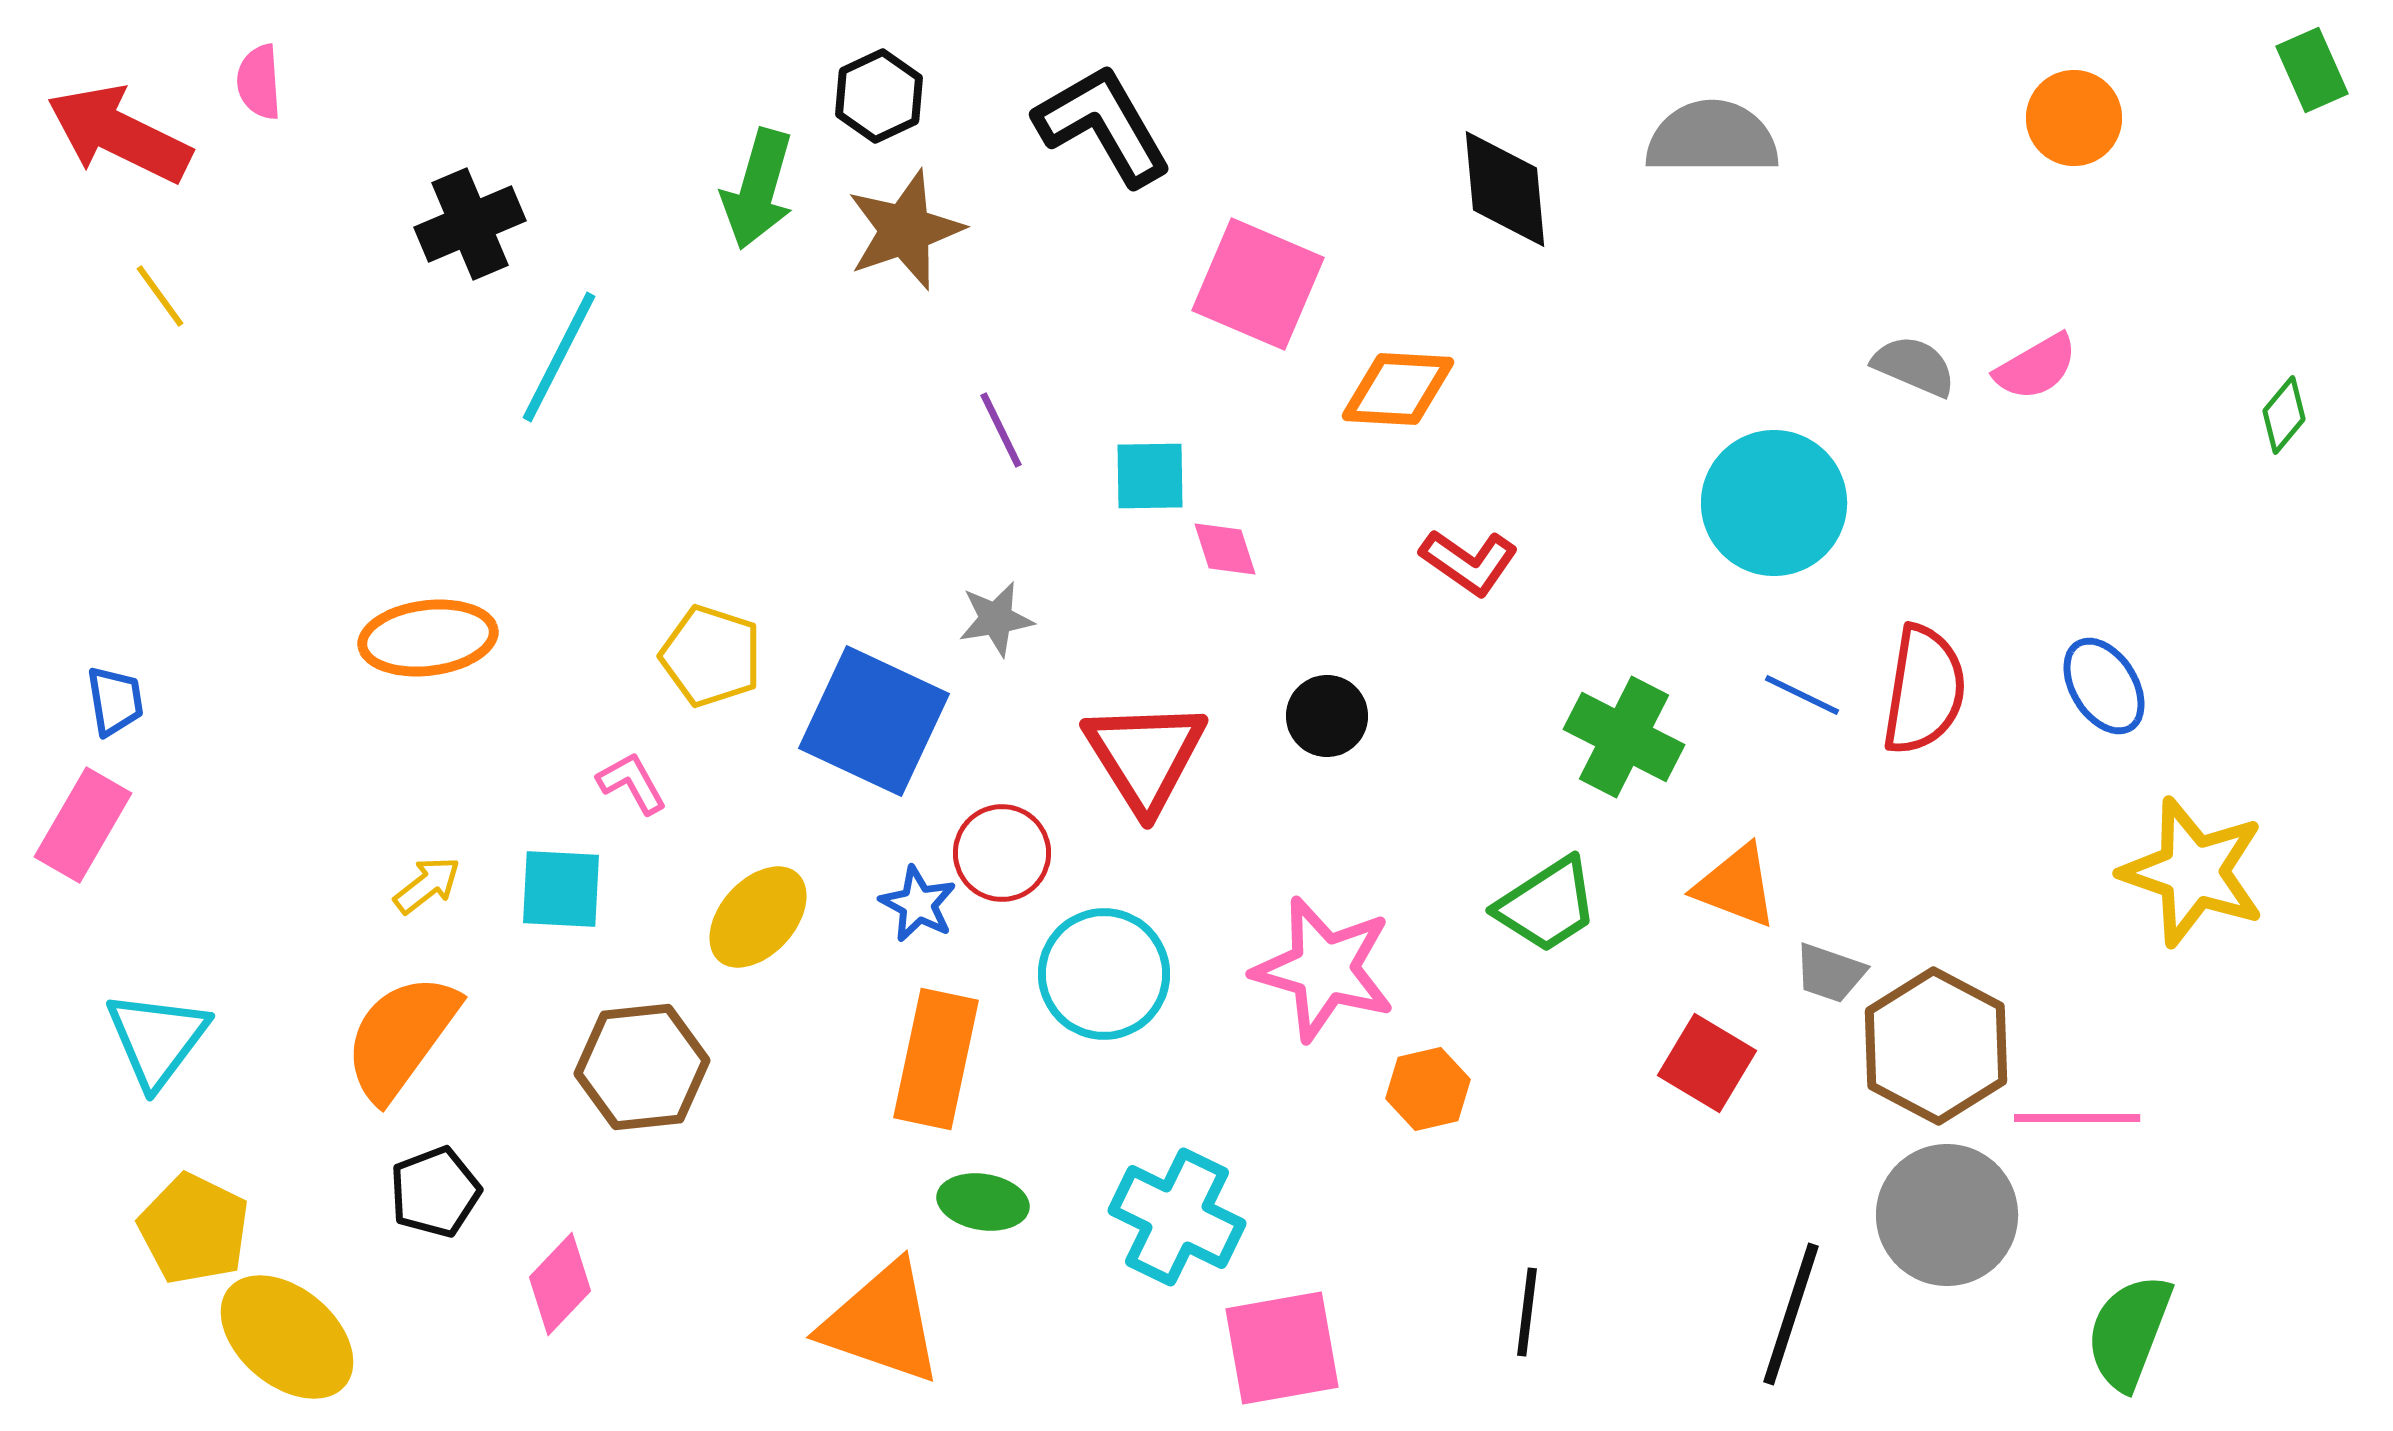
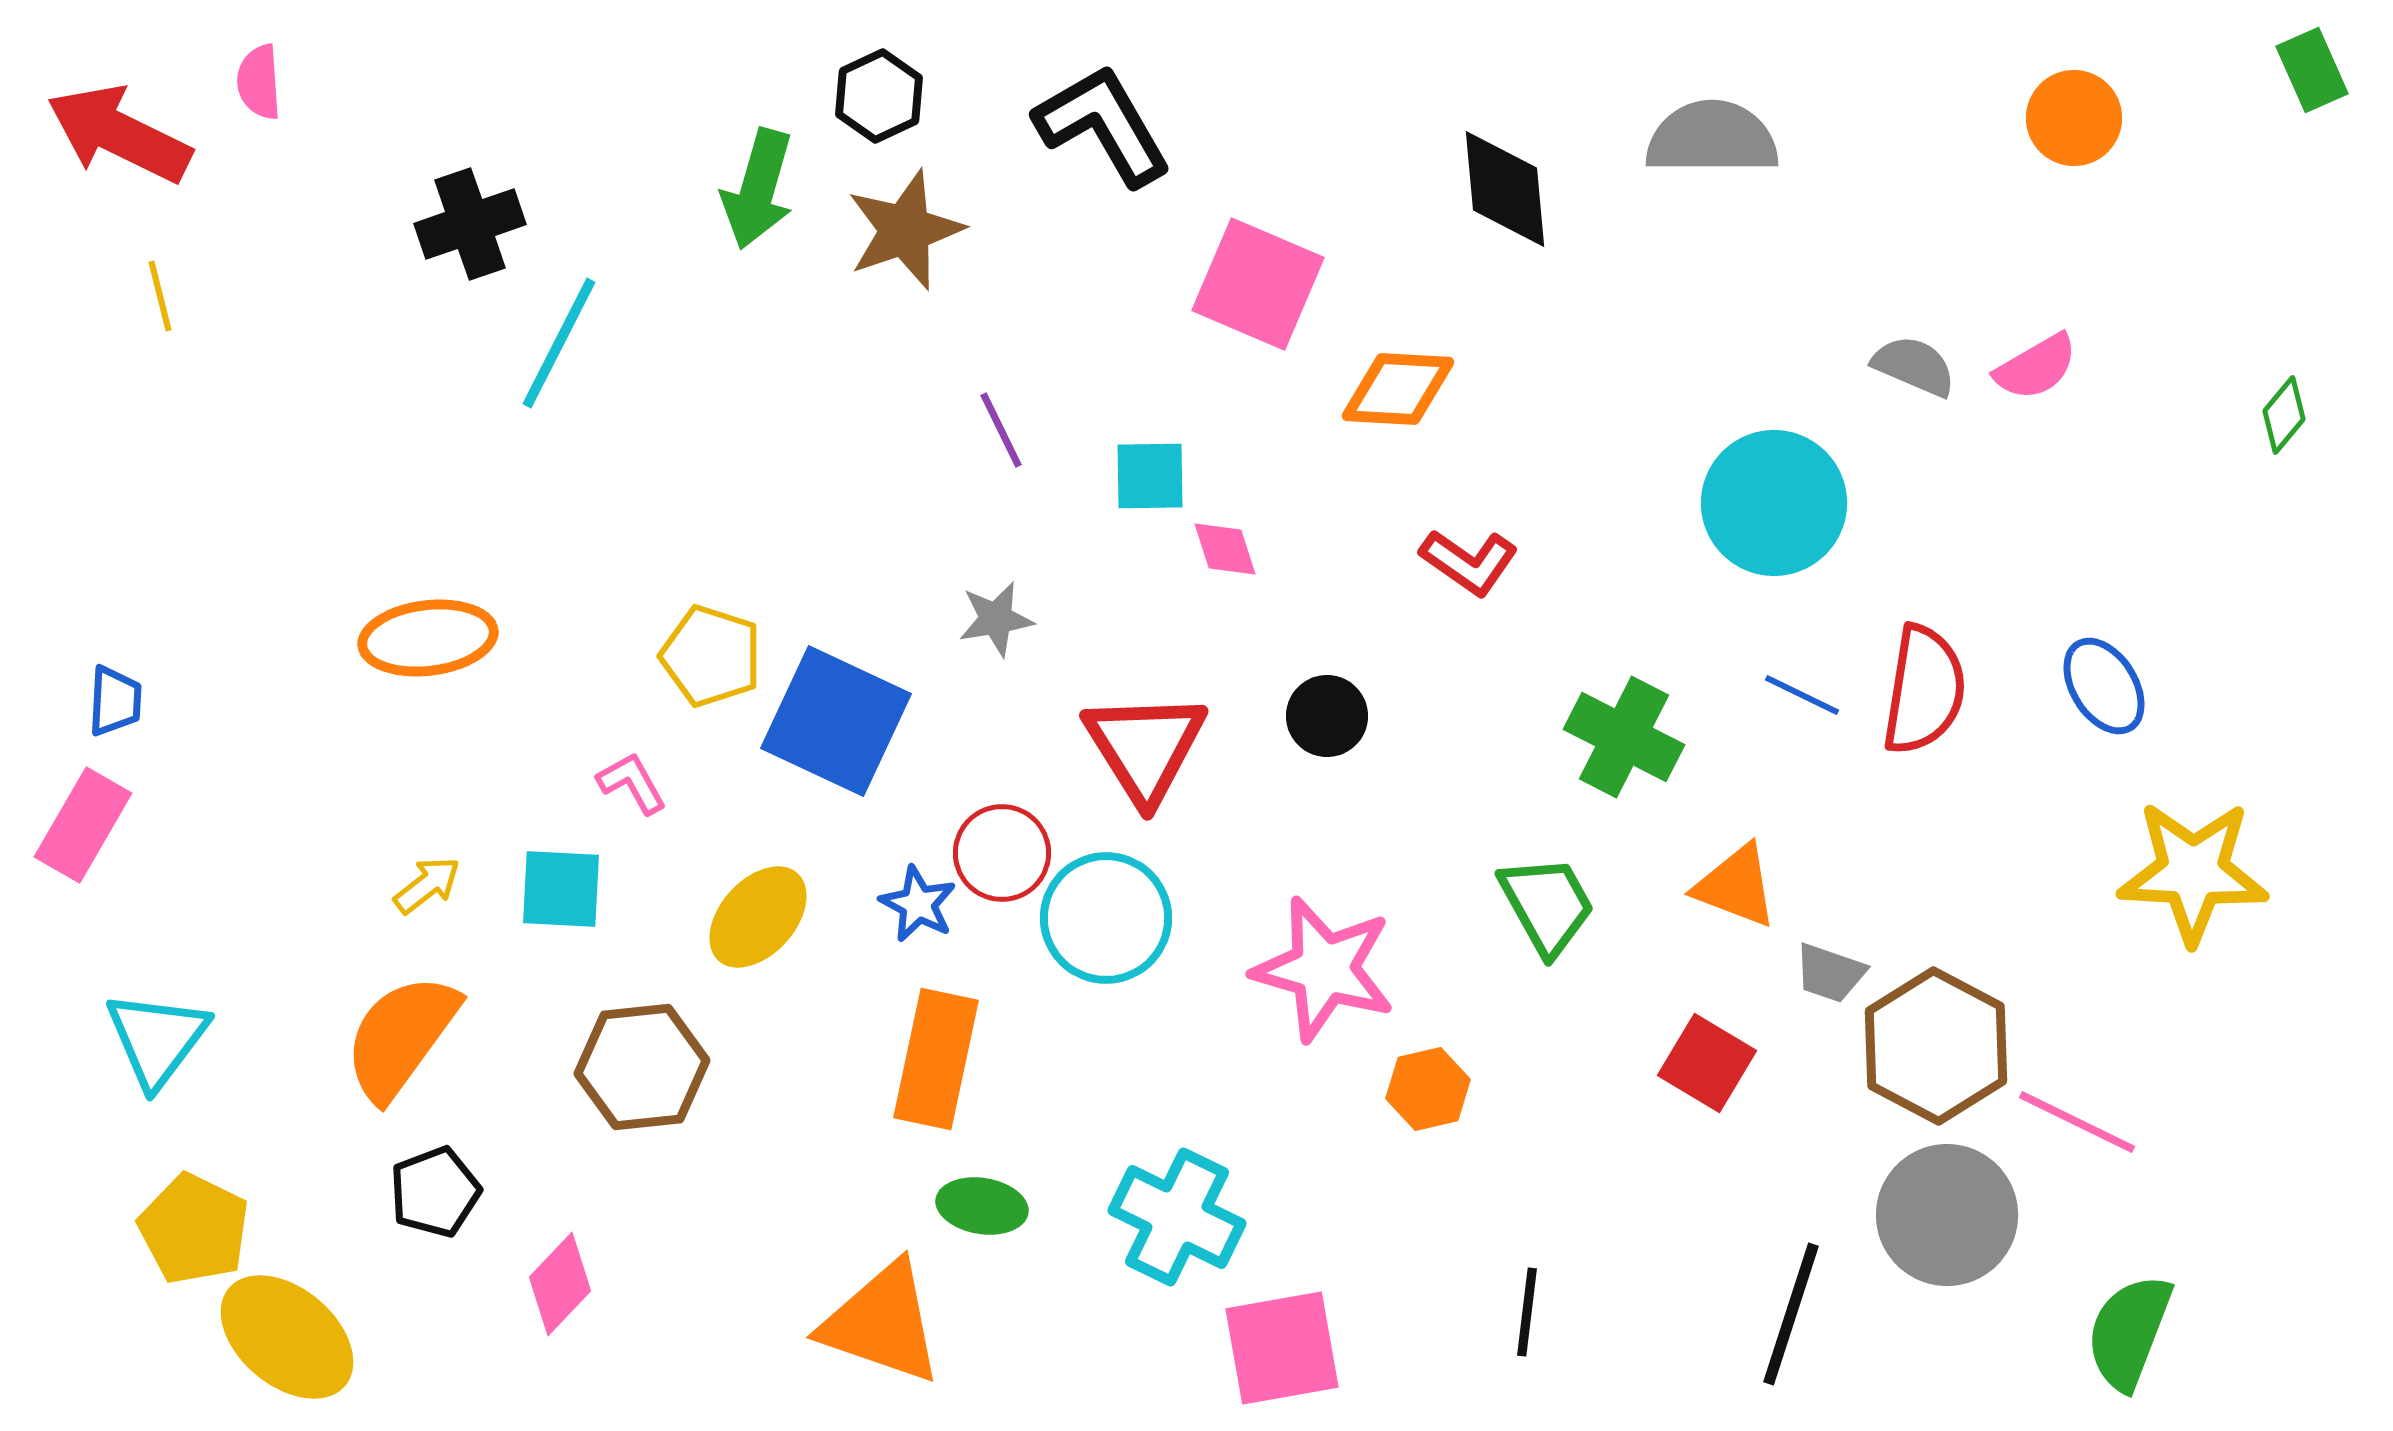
black cross at (470, 224): rotated 4 degrees clockwise
yellow line at (160, 296): rotated 22 degrees clockwise
cyan line at (559, 357): moved 14 px up
blue trapezoid at (115, 701): rotated 12 degrees clockwise
blue square at (874, 721): moved 38 px left
red triangle at (1145, 756): moved 9 px up
yellow star at (2193, 872): rotated 16 degrees counterclockwise
green trapezoid at (1547, 905): rotated 86 degrees counterclockwise
cyan circle at (1104, 974): moved 2 px right, 56 px up
pink line at (2077, 1118): moved 4 px down; rotated 26 degrees clockwise
green ellipse at (983, 1202): moved 1 px left, 4 px down
